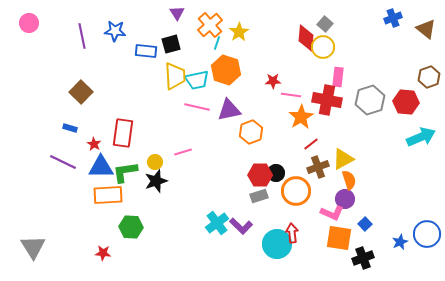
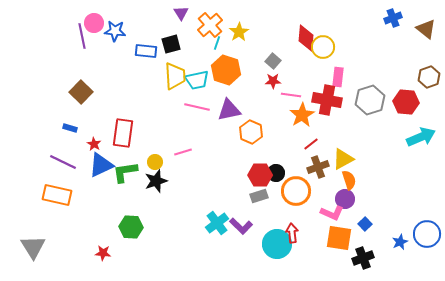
purple triangle at (177, 13): moved 4 px right
pink circle at (29, 23): moved 65 px right
gray square at (325, 24): moved 52 px left, 37 px down
orange star at (301, 117): moved 1 px right, 2 px up
orange hexagon at (251, 132): rotated 15 degrees counterclockwise
blue triangle at (101, 167): moved 2 px up; rotated 24 degrees counterclockwise
orange rectangle at (108, 195): moved 51 px left; rotated 16 degrees clockwise
